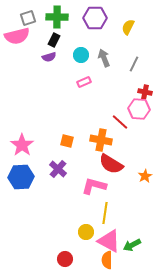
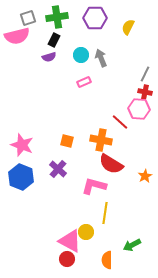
green cross: rotated 10 degrees counterclockwise
gray arrow: moved 3 px left
gray line: moved 11 px right, 10 px down
pink star: rotated 15 degrees counterclockwise
blue hexagon: rotated 25 degrees clockwise
pink triangle: moved 39 px left
red circle: moved 2 px right
